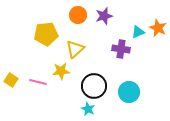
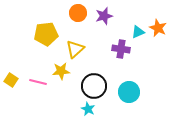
orange circle: moved 2 px up
